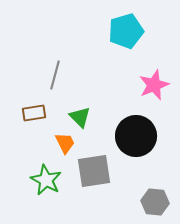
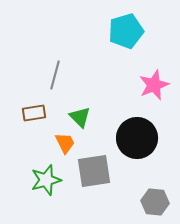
black circle: moved 1 px right, 2 px down
green star: rotated 28 degrees clockwise
